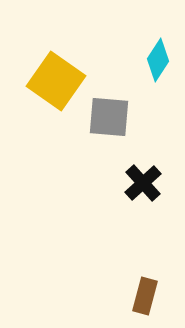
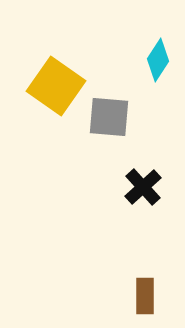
yellow square: moved 5 px down
black cross: moved 4 px down
brown rectangle: rotated 15 degrees counterclockwise
